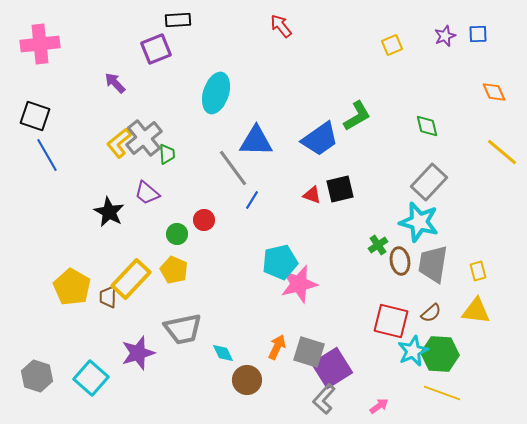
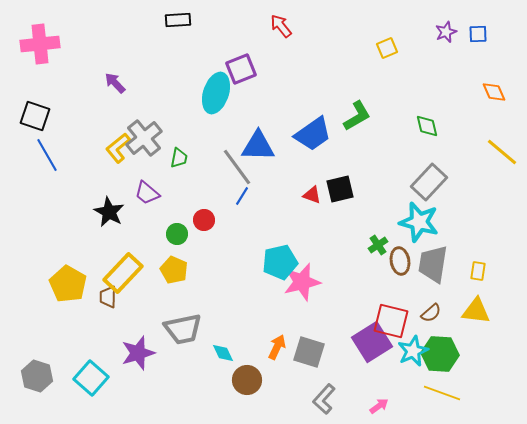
purple star at (445, 36): moved 1 px right, 4 px up
yellow square at (392, 45): moved 5 px left, 3 px down
purple square at (156, 49): moved 85 px right, 20 px down
blue trapezoid at (320, 139): moved 7 px left, 5 px up
blue triangle at (256, 141): moved 2 px right, 5 px down
yellow L-shape at (119, 143): moved 1 px left, 5 px down
green trapezoid at (167, 154): moved 12 px right, 4 px down; rotated 15 degrees clockwise
gray line at (233, 168): moved 4 px right, 1 px up
blue line at (252, 200): moved 10 px left, 4 px up
yellow rectangle at (478, 271): rotated 24 degrees clockwise
yellow rectangle at (131, 279): moved 8 px left, 6 px up
pink star at (299, 284): moved 3 px right, 2 px up
yellow pentagon at (72, 287): moved 4 px left, 3 px up
purple square at (332, 368): moved 40 px right, 26 px up
